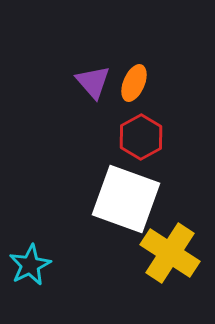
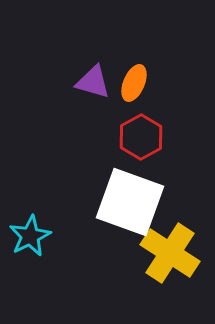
purple triangle: rotated 33 degrees counterclockwise
white square: moved 4 px right, 3 px down
cyan star: moved 29 px up
